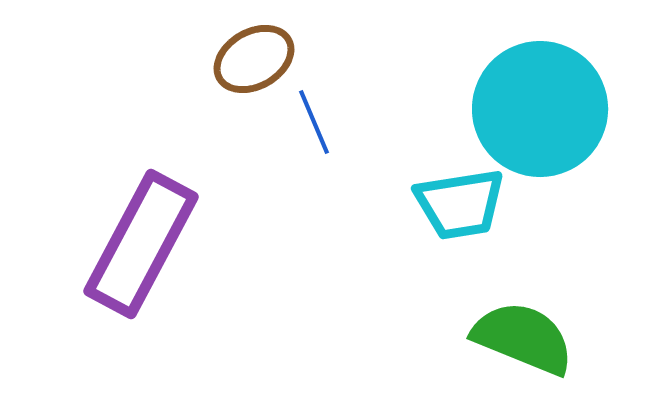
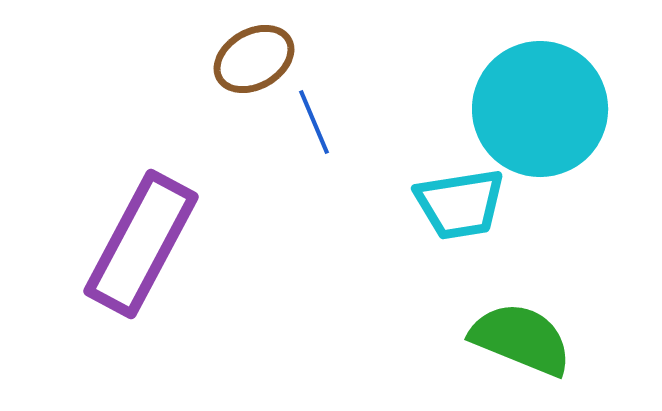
green semicircle: moved 2 px left, 1 px down
